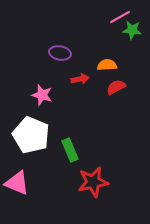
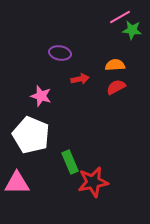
orange semicircle: moved 8 px right
pink star: moved 1 px left, 1 px down
green rectangle: moved 12 px down
pink triangle: rotated 24 degrees counterclockwise
